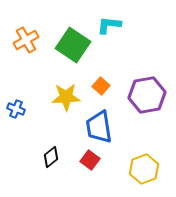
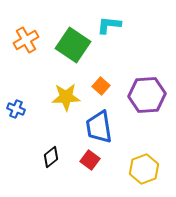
purple hexagon: rotated 6 degrees clockwise
